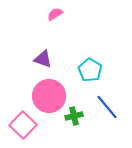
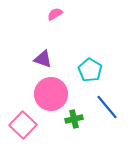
pink circle: moved 2 px right, 2 px up
green cross: moved 3 px down
